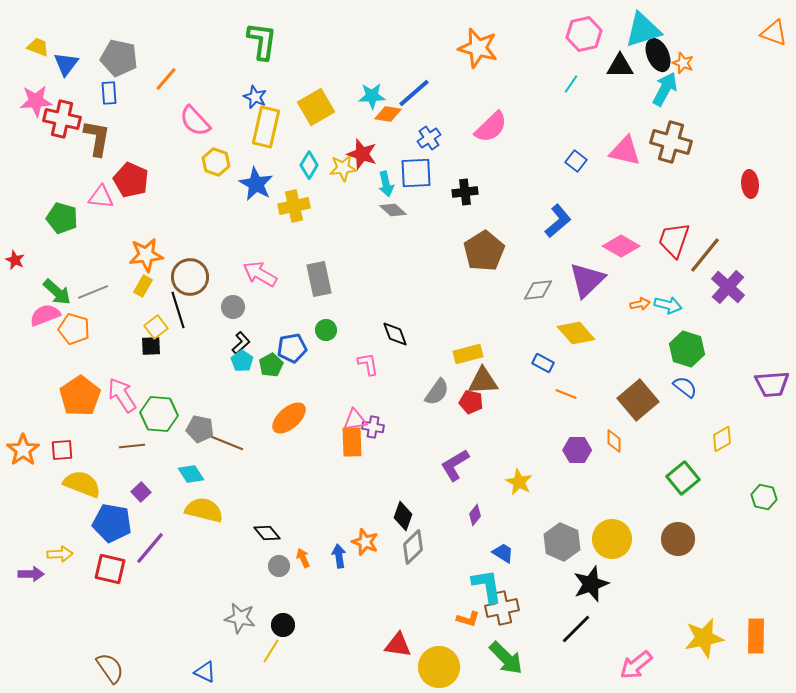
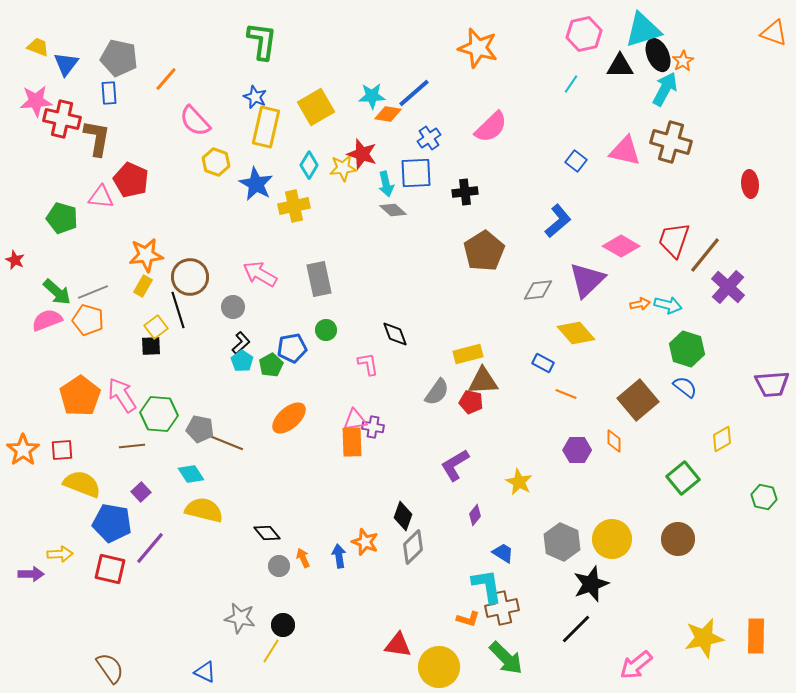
orange star at (683, 63): moved 2 px up; rotated 20 degrees clockwise
pink semicircle at (45, 315): moved 2 px right, 5 px down
orange pentagon at (74, 329): moved 14 px right, 9 px up
